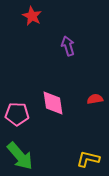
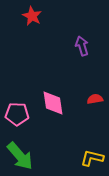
purple arrow: moved 14 px right
yellow L-shape: moved 4 px right, 1 px up
